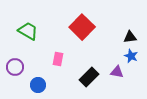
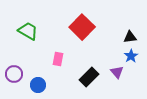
blue star: rotated 16 degrees clockwise
purple circle: moved 1 px left, 7 px down
purple triangle: rotated 40 degrees clockwise
